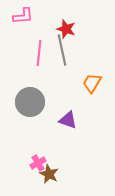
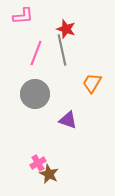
pink line: moved 3 px left; rotated 15 degrees clockwise
gray circle: moved 5 px right, 8 px up
